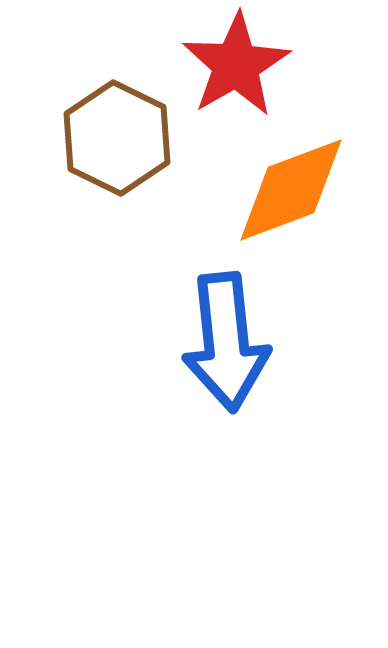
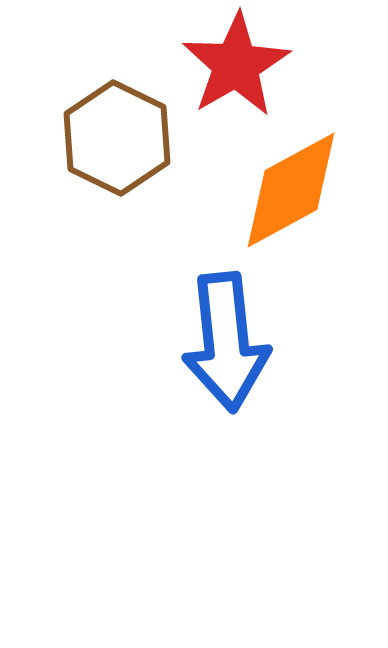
orange diamond: rotated 8 degrees counterclockwise
